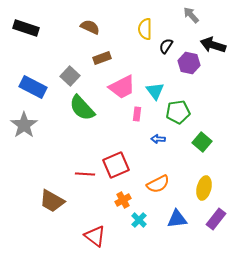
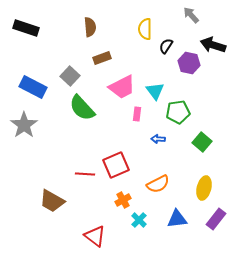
brown semicircle: rotated 60 degrees clockwise
